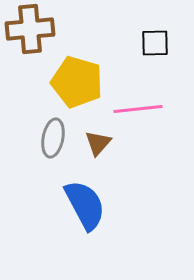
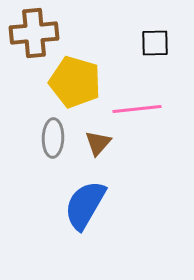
brown cross: moved 4 px right, 4 px down
yellow pentagon: moved 2 px left
pink line: moved 1 px left
gray ellipse: rotated 9 degrees counterclockwise
blue semicircle: rotated 122 degrees counterclockwise
